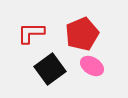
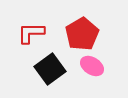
red pentagon: rotated 8 degrees counterclockwise
